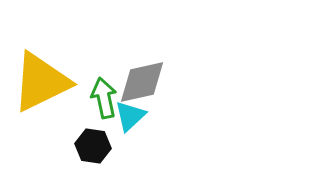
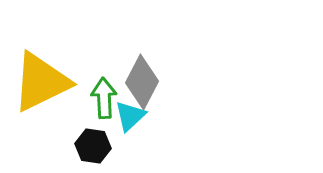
gray diamond: rotated 50 degrees counterclockwise
green arrow: rotated 9 degrees clockwise
